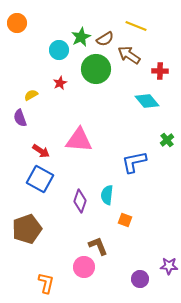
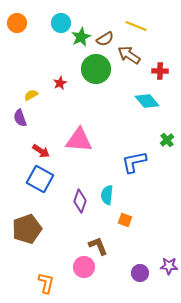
cyan circle: moved 2 px right, 27 px up
purple circle: moved 6 px up
